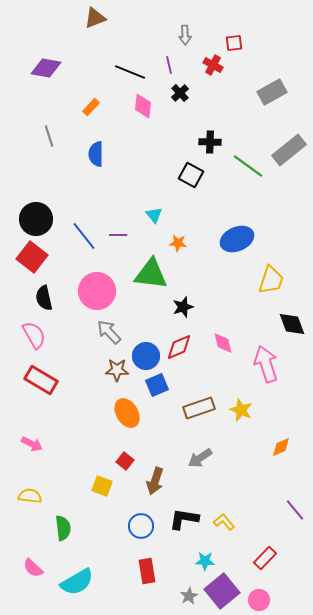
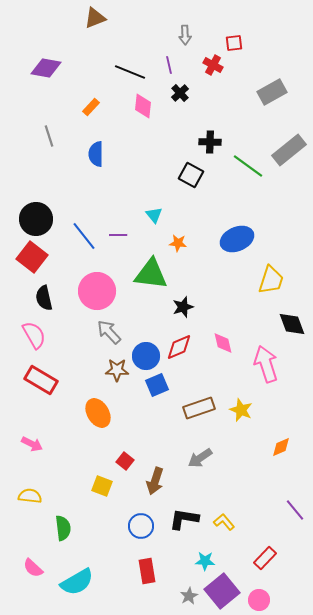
orange ellipse at (127, 413): moved 29 px left
